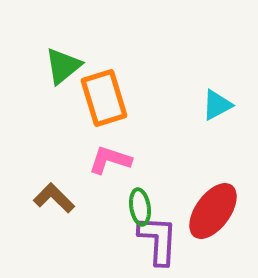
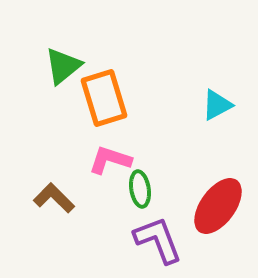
green ellipse: moved 18 px up
red ellipse: moved 5 px right, 5 px up
purple L-shape: rotated 24 degrees counterclockwise
